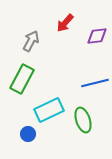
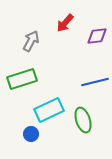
green rectangle: rotated 44 degrees clockwise
blue line: moved 1 px up
blue circle: moved 3 px right
